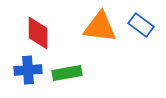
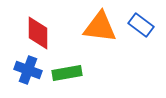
blue cross: rotated 24 degrees clockwise
